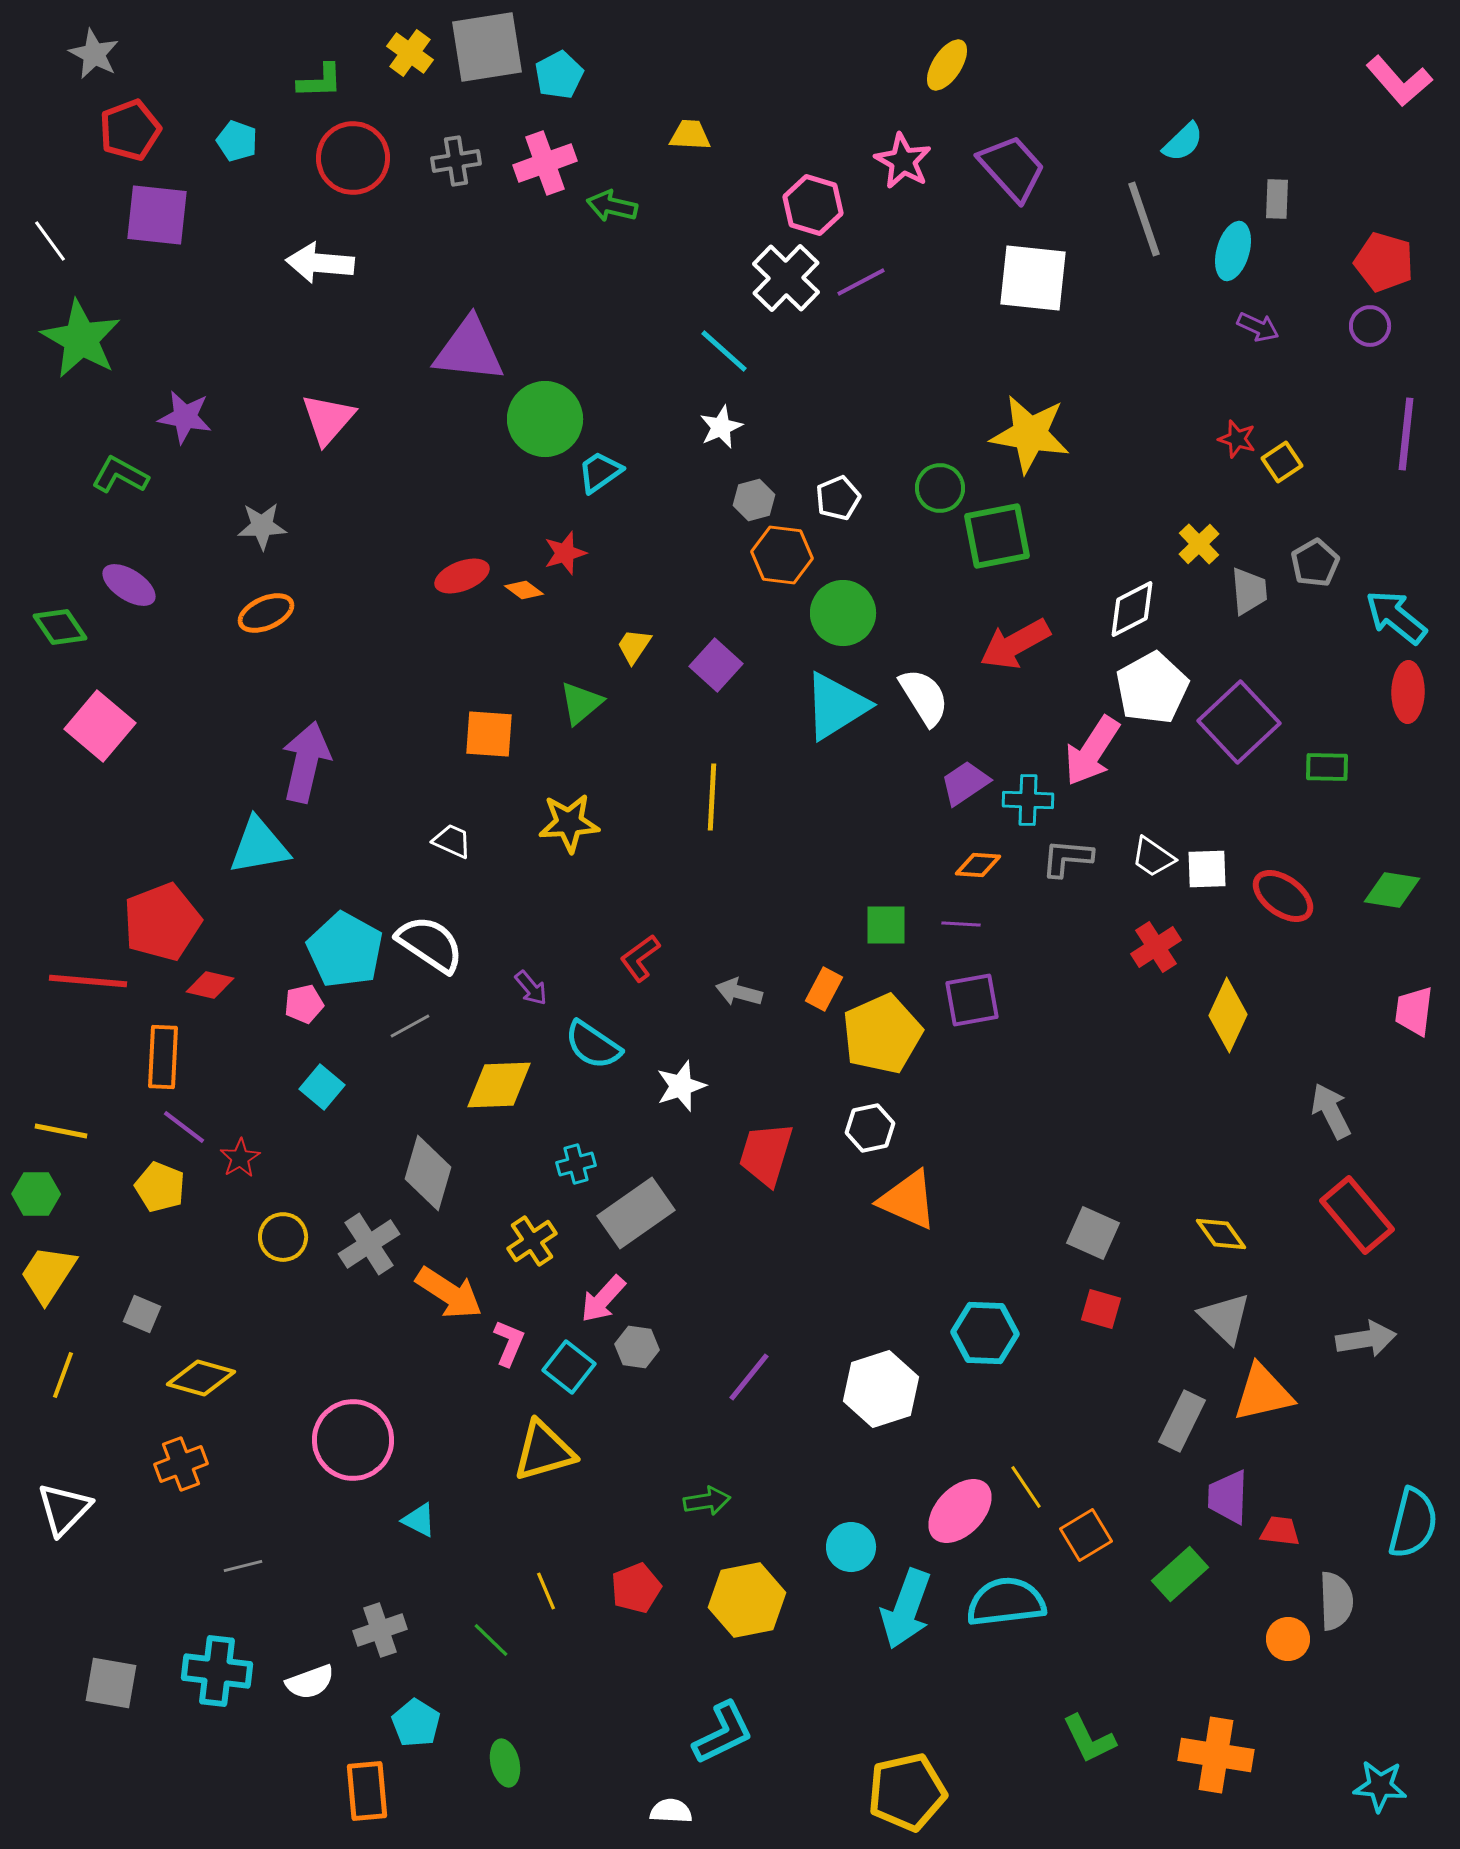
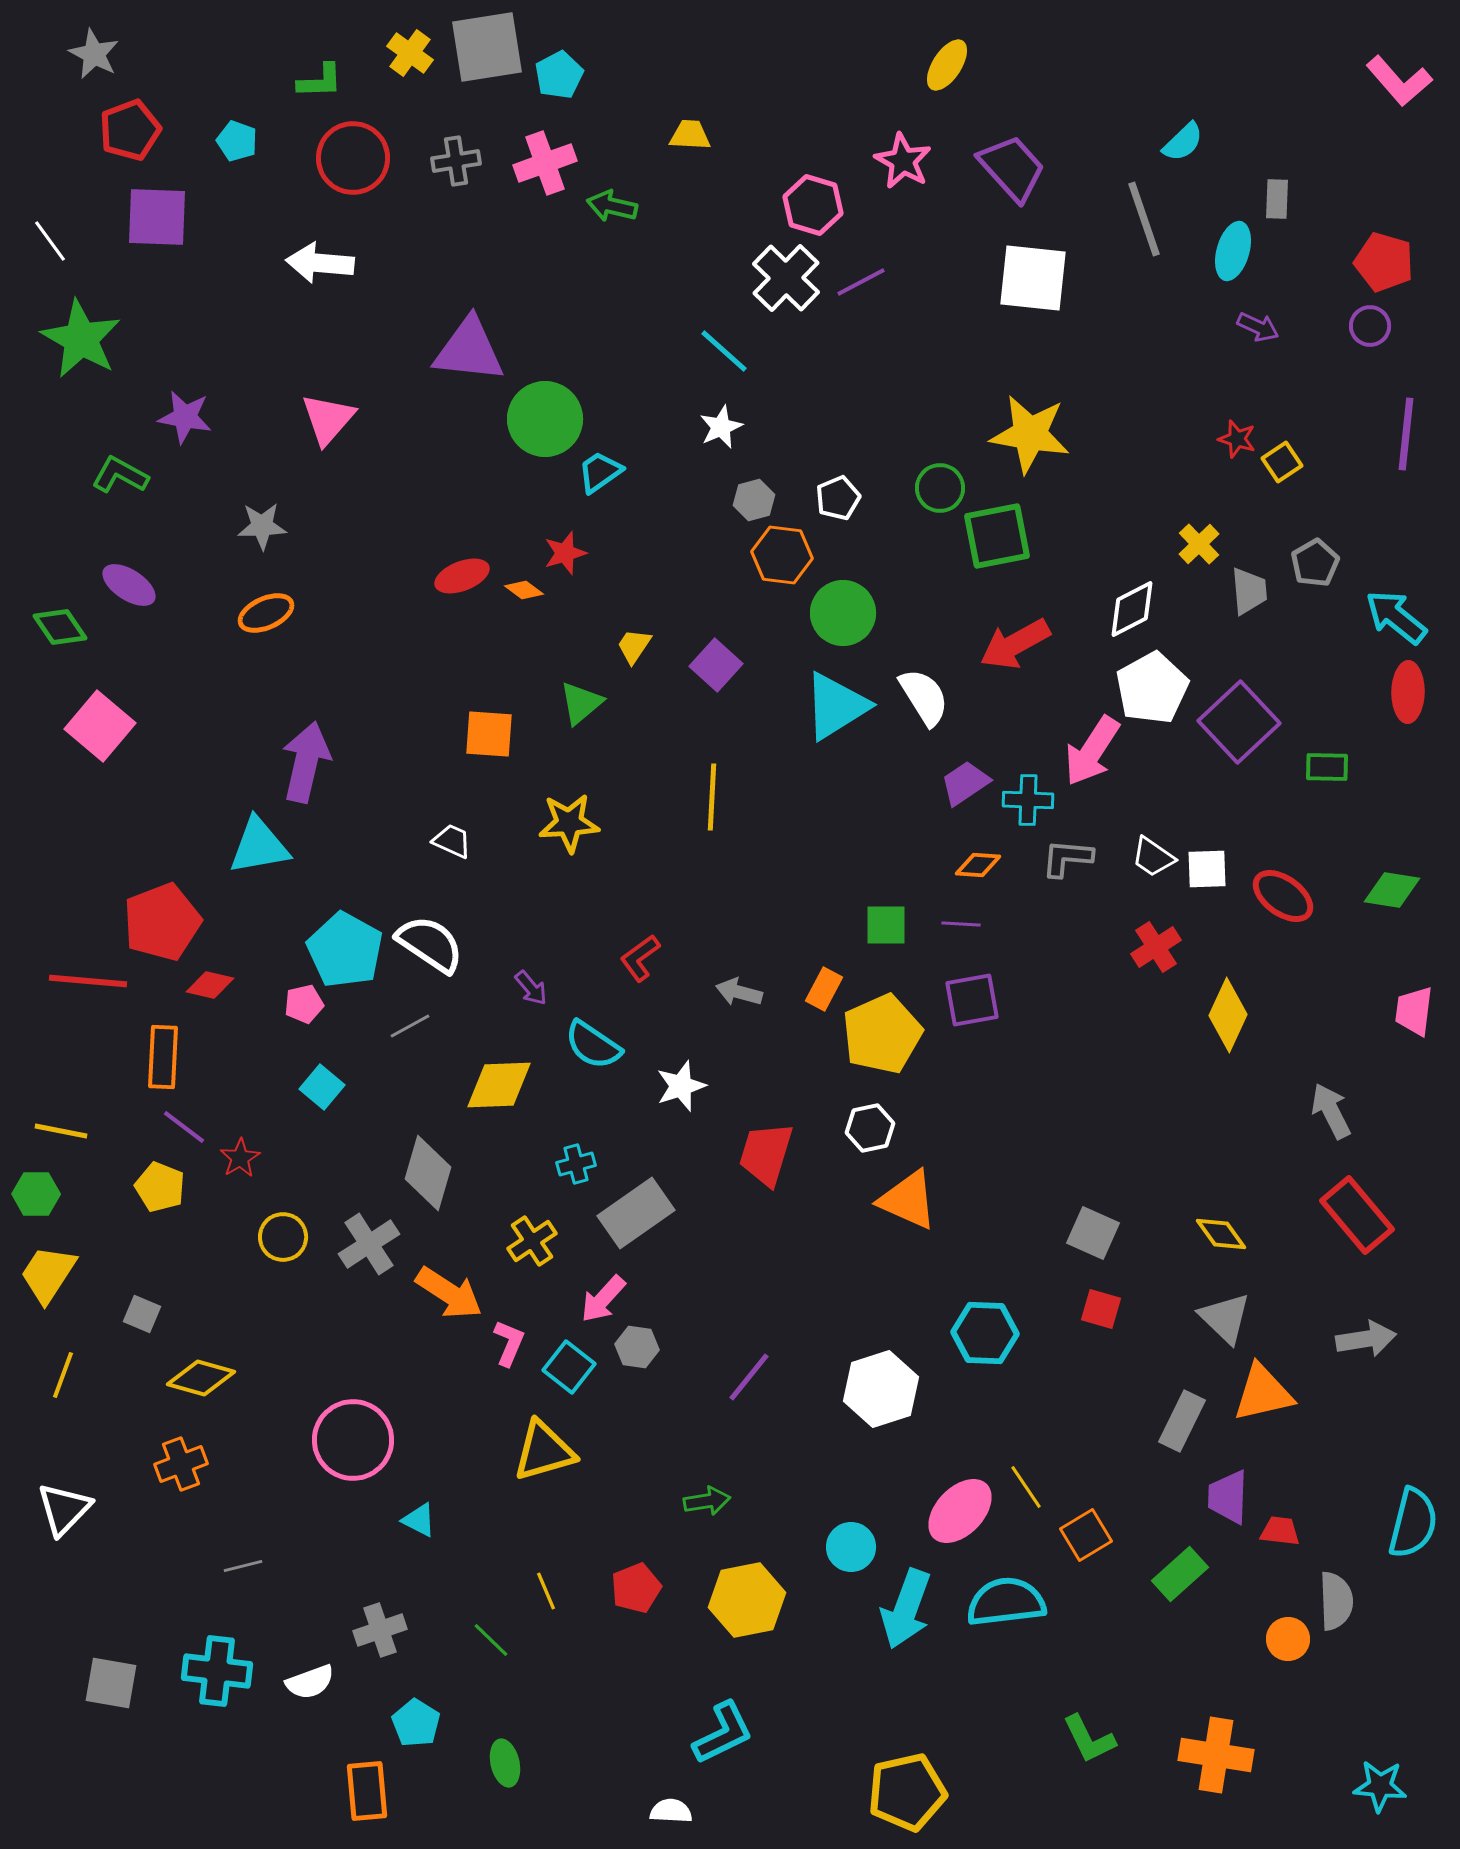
purple square at (157, 215): moved 2 px down; rotated 4 degrees counterclockwise
